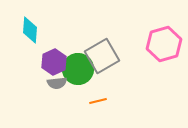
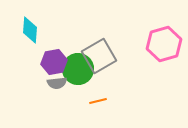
gray square: moved 3 px left
purple hexagon: rotated 15 degrees clockwise
